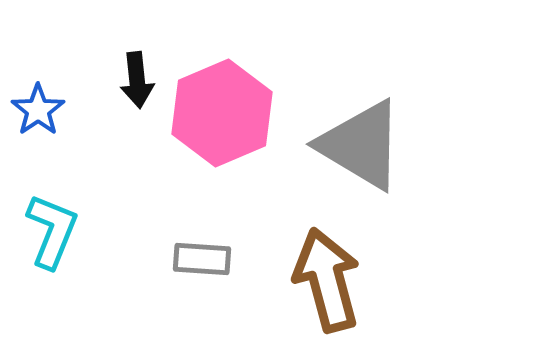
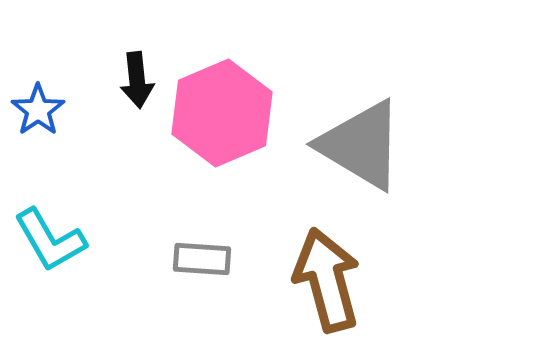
cyan L-shape: moved 2 px left, 9 px down; rotated 128 degrees clockwise
